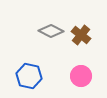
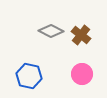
pink circle: moved 1 px right, 2 px up
